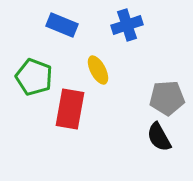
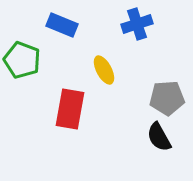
blue cross: moved 10 px right, 1 px up
yellow ellipse: moved 6 px right
green pentagon: moved 12 px left, 17 px up
